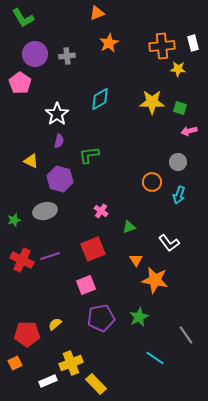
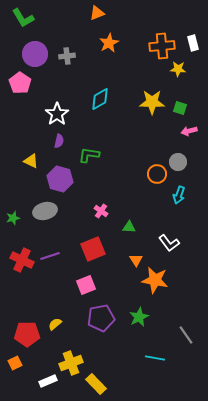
green L-shape at (89, 155): rotated 15 degrees clockwise
orange circle at (152, 182): moved 5 px right, 8 px up
green star at (14, 220): moved 1 px left, 2 px up
green triangle at (129, 227): rotated 24 degrees clockwise
cyan line at (155, 358): rotated 24 degrees counterclockwise
